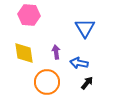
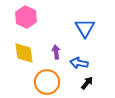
pink hexagon: moved 3 px left, 2 px down; rotated 20 degrees clockwise
